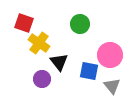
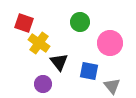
green circle: moved 2 px up
pink circle: moved 12 px up
purple circle: moved 1 px right, 5 px down
